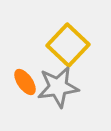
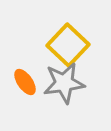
gray star: moved 6 px right, 4 px up
